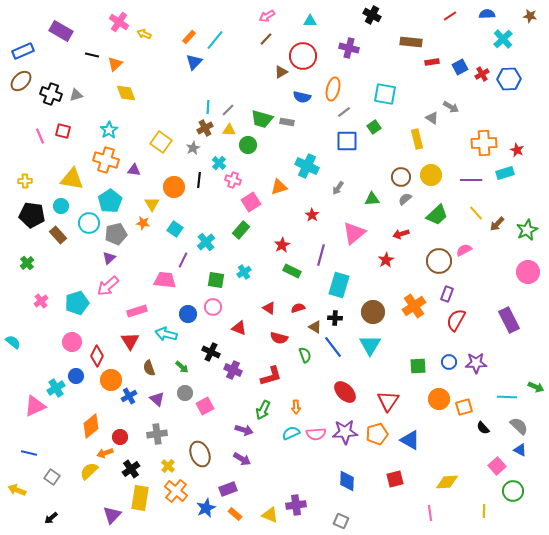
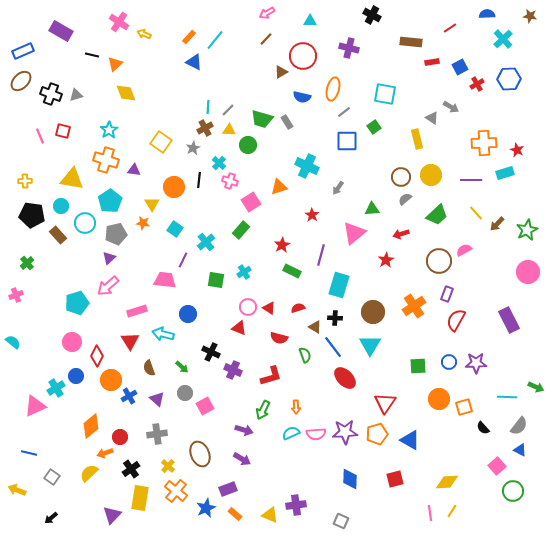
pink arrow at (267, 16): moved 3 px up
red line at (450, 16): moved 12 px down
blue triangle at (194, 62): rotated 48 degrees counterclockwise
red cross at (482, 74): moved 5 px left, 10 px down
gray rectangle at (287, 122): rotated 48 degrees clockwise
pink cross at (233, 180): moved 3 px left, 1 px down
green triangle at (372, 199): moved 10 px down
cyan circle at (89, 223): moved 4 px left
pink cross at (41, 301): moved 25 px left, 6 px up; rotated 16 degrees clockwise
pink circle at (213, 307): moved 35 px right
cyan arrow at (166, 334): moved 3 px left
red ellipse at (345, 392): moved 14 px up
red triangle at (388, 401): moved 3 px left, 2 px down
gray semicircle at (519, 426): rotated 84 degrees clockwise
yellow semicircle at (89, 471): moved 2 px down
blue diamond at (347, 481): moved 3 px right, 2 px up
yellow line at (484, 511): moved 32 px left; rotated 32 degrees clockwise
